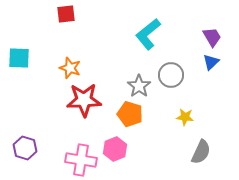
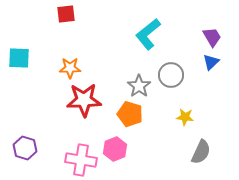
orange star: rotated 20 degrees counterclockwise
